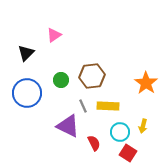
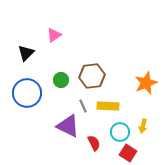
orange star: rotated 15 degrees clockwise
